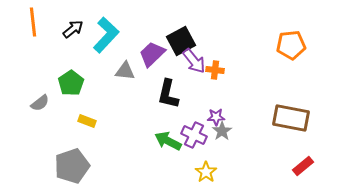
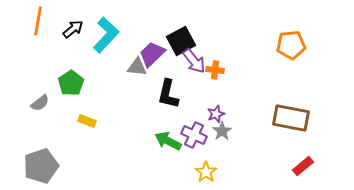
orange line: moved 5 px right, 1 px up; rotated 16 degrees clockwise
gray triangle: moved 12 px right, 4 px up
purple star: moved 3 px up; rotated 18 degrees counterclockwise
gray pentagon: moved 31 px left
